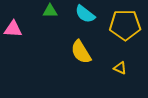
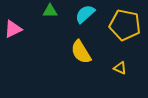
cyan semicircle: rotated 100 degrees clockwise
yellow pentagon: rotated 12 degrees clockwise
pink triangle: rotated 30 degrees counterclockwise
